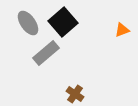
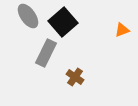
gray ellipse: moved 7 px up
gray rectangle: rotated 24 degrees counterclockwise
brown cross: moved 17 px up
